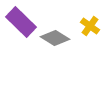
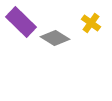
yellow cross: moved 1 px right, 3 px up
